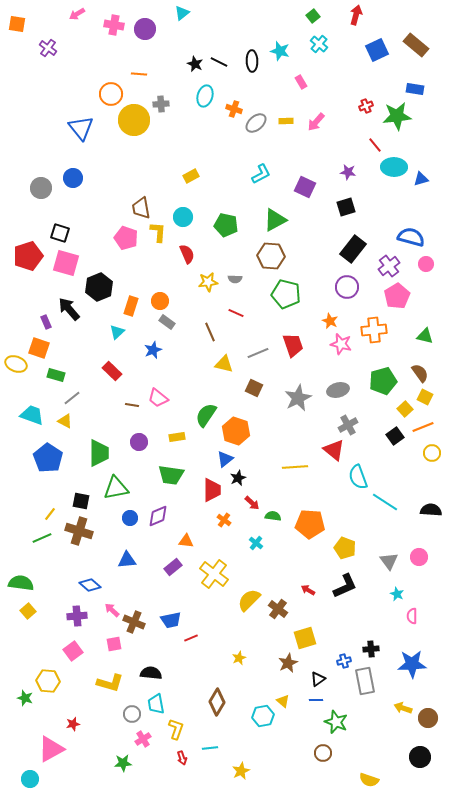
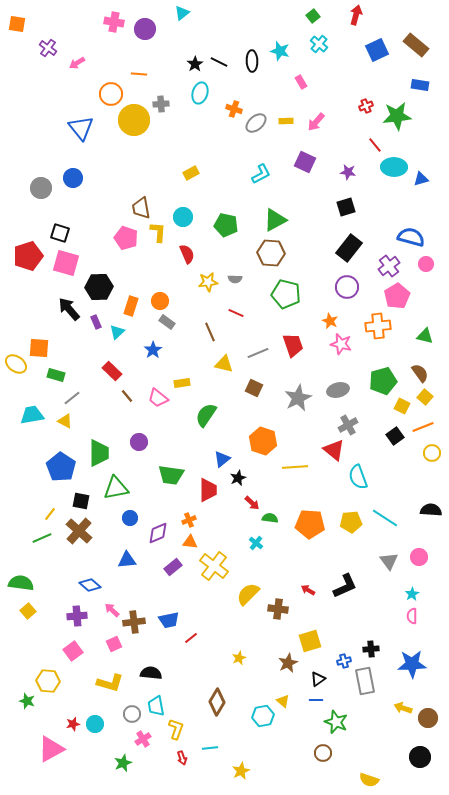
pink arrow at (77, 14): moved 49 px down
pink cross at (114, 25): moved 3 px up
black star at (195, 64): rotated 14 degrees clockwise
blue rectangle at (415, 89): moved 5 px right, 4 px up
cyan ellipse at (205, 96): moved 5 px left, 3 px up
yellow rectangle at (191, 176): moved 3 px up
purple square at (305, 187): moved 25 px up
black rectangle at (353, 249): moved 4 px left, 1 px up
brown hexagon at (271, 256): moved 3 px up
black hexagon at (99, 287): rotated 20 degrees clockwise
purple rectangle at (46, 322): moved 50 px right
orange cross at (374, 330): moved 4 px right, 4 px up
orange square at (39, 348): rotated 15 degrees counterclockwise
blue star at (153, 350): rotated 12 degrees counterclockwise
yellow ellipse at (16, 364): rotated 15 degrees clockwise
yellow square at (425, 397): rotated 14 degrees clockwise
brown line at (132, 405): moved 5 px left, 9 px up; rotated 40 degrees clockwise
yellow square at (405, 409): moved 3 px left, 3 px up; rotated 21 degrees counterclockwise
cyan trapezoid at (32, 415): rotated 30 degrees counterclockwise
orange hexagon at (236, 431): moved 27 px right, 10 px down
yellow rectangle at (177, 437): moved 5 px right, 54 px up
blue pentagon at (48, 458): moved 13 px right, 9 px down
blue triangle at (225, 459): moved 3 px left
red trapezoid at (212, 490): moved 4 px left
cyan line at (385, 502): moved 16 px down
purple diamond at (158, 516): moved 17 px down
green semicircle at (273, 516): moved 3 px left, 2 px down
orange cross at (224, 520): moved 35 px left; rotated 32 degrees clockwise
brown cross at (79, 531): rotated 24 degrees clockwise
orange triangle at (186, 541): moved 4 px right, 1 px down
yellow pentagon at (345, 548): moved 6 px right, 26 px up; rotated 25 degrees counterclockwise
yellow cross at (214, 574): moved 8 px up
cyan star at (397, 594): moved 15 px right; rotated 16 degrees clockwise
yellow semicircle at (249, 600): moved 1 px left, 6 px up
brown cross at (278, 609): rotated 30 degrees counterclockwise
blue trapezoid at (171, 620): moved 2 px left
brown cross at (134, 622): rotated 30 degrees counterclockwise
red line at (191, 638): rotated 16 degrees counterclockwise
yellow square at (305, 638): moved 5 px right, 3 px down
pink square at (114, 644): rotated 14 degrees counterclockwise
green star at (25, 698): moved 2 px right, 3 px down
cyan trapezoid at (156, 704): moved 2 px down
green star at (123, 763): rotated 18 degrees counterclockwise
cyan circle at (30, 779): moved 65 px right, 55 px up
